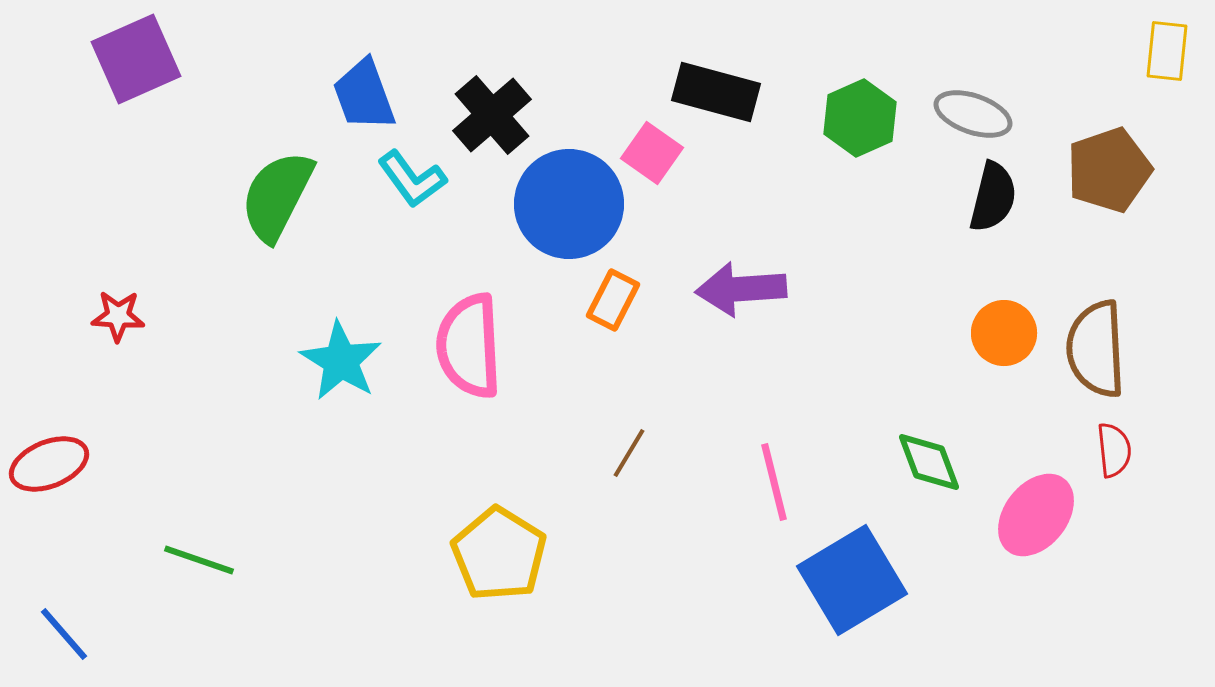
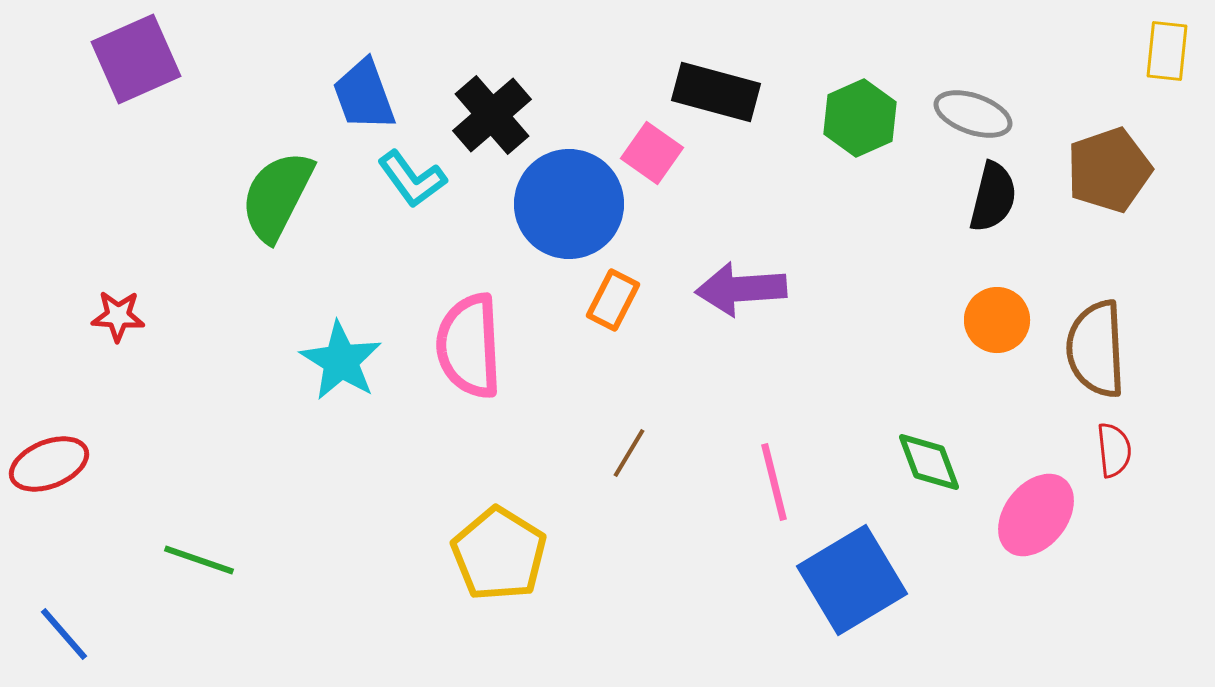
orange circle: moved 7 px left, 13 px up
